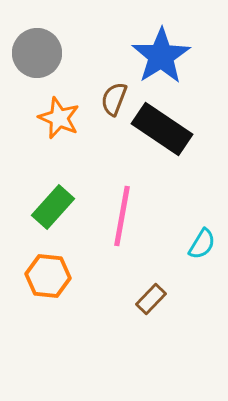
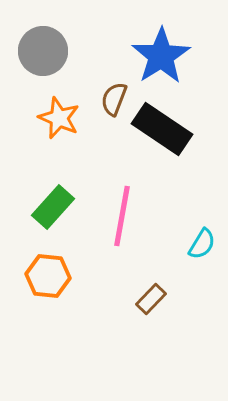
gray circle: moved 6 px right, 2 px up
